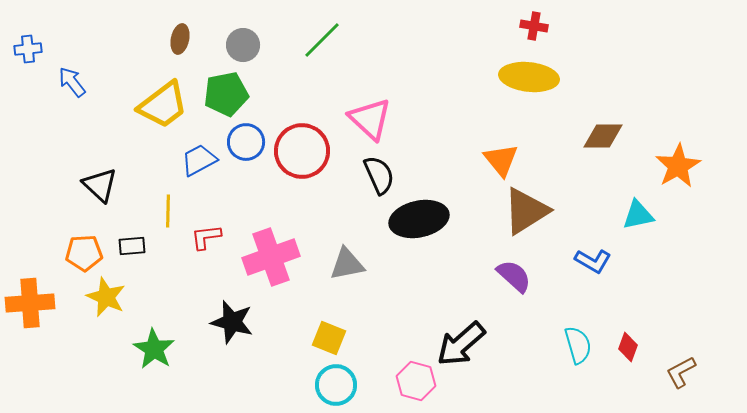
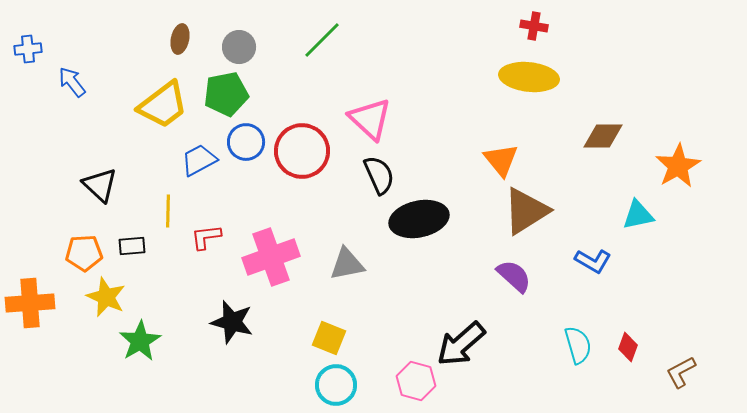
gray circle: moved 4 px left, 2 px down
green star: moved 14 px left, 8 px up; rotated 9 degrees clockwise
